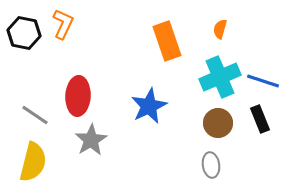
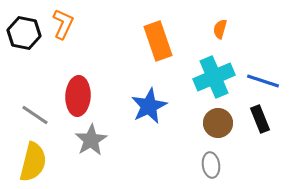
orange rectangle: moved 9 px left
cyan cross: moved 6 px left
